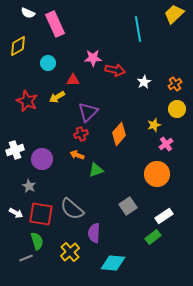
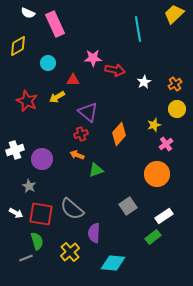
purple triangle: rotated 35 degrees counterclockwise
